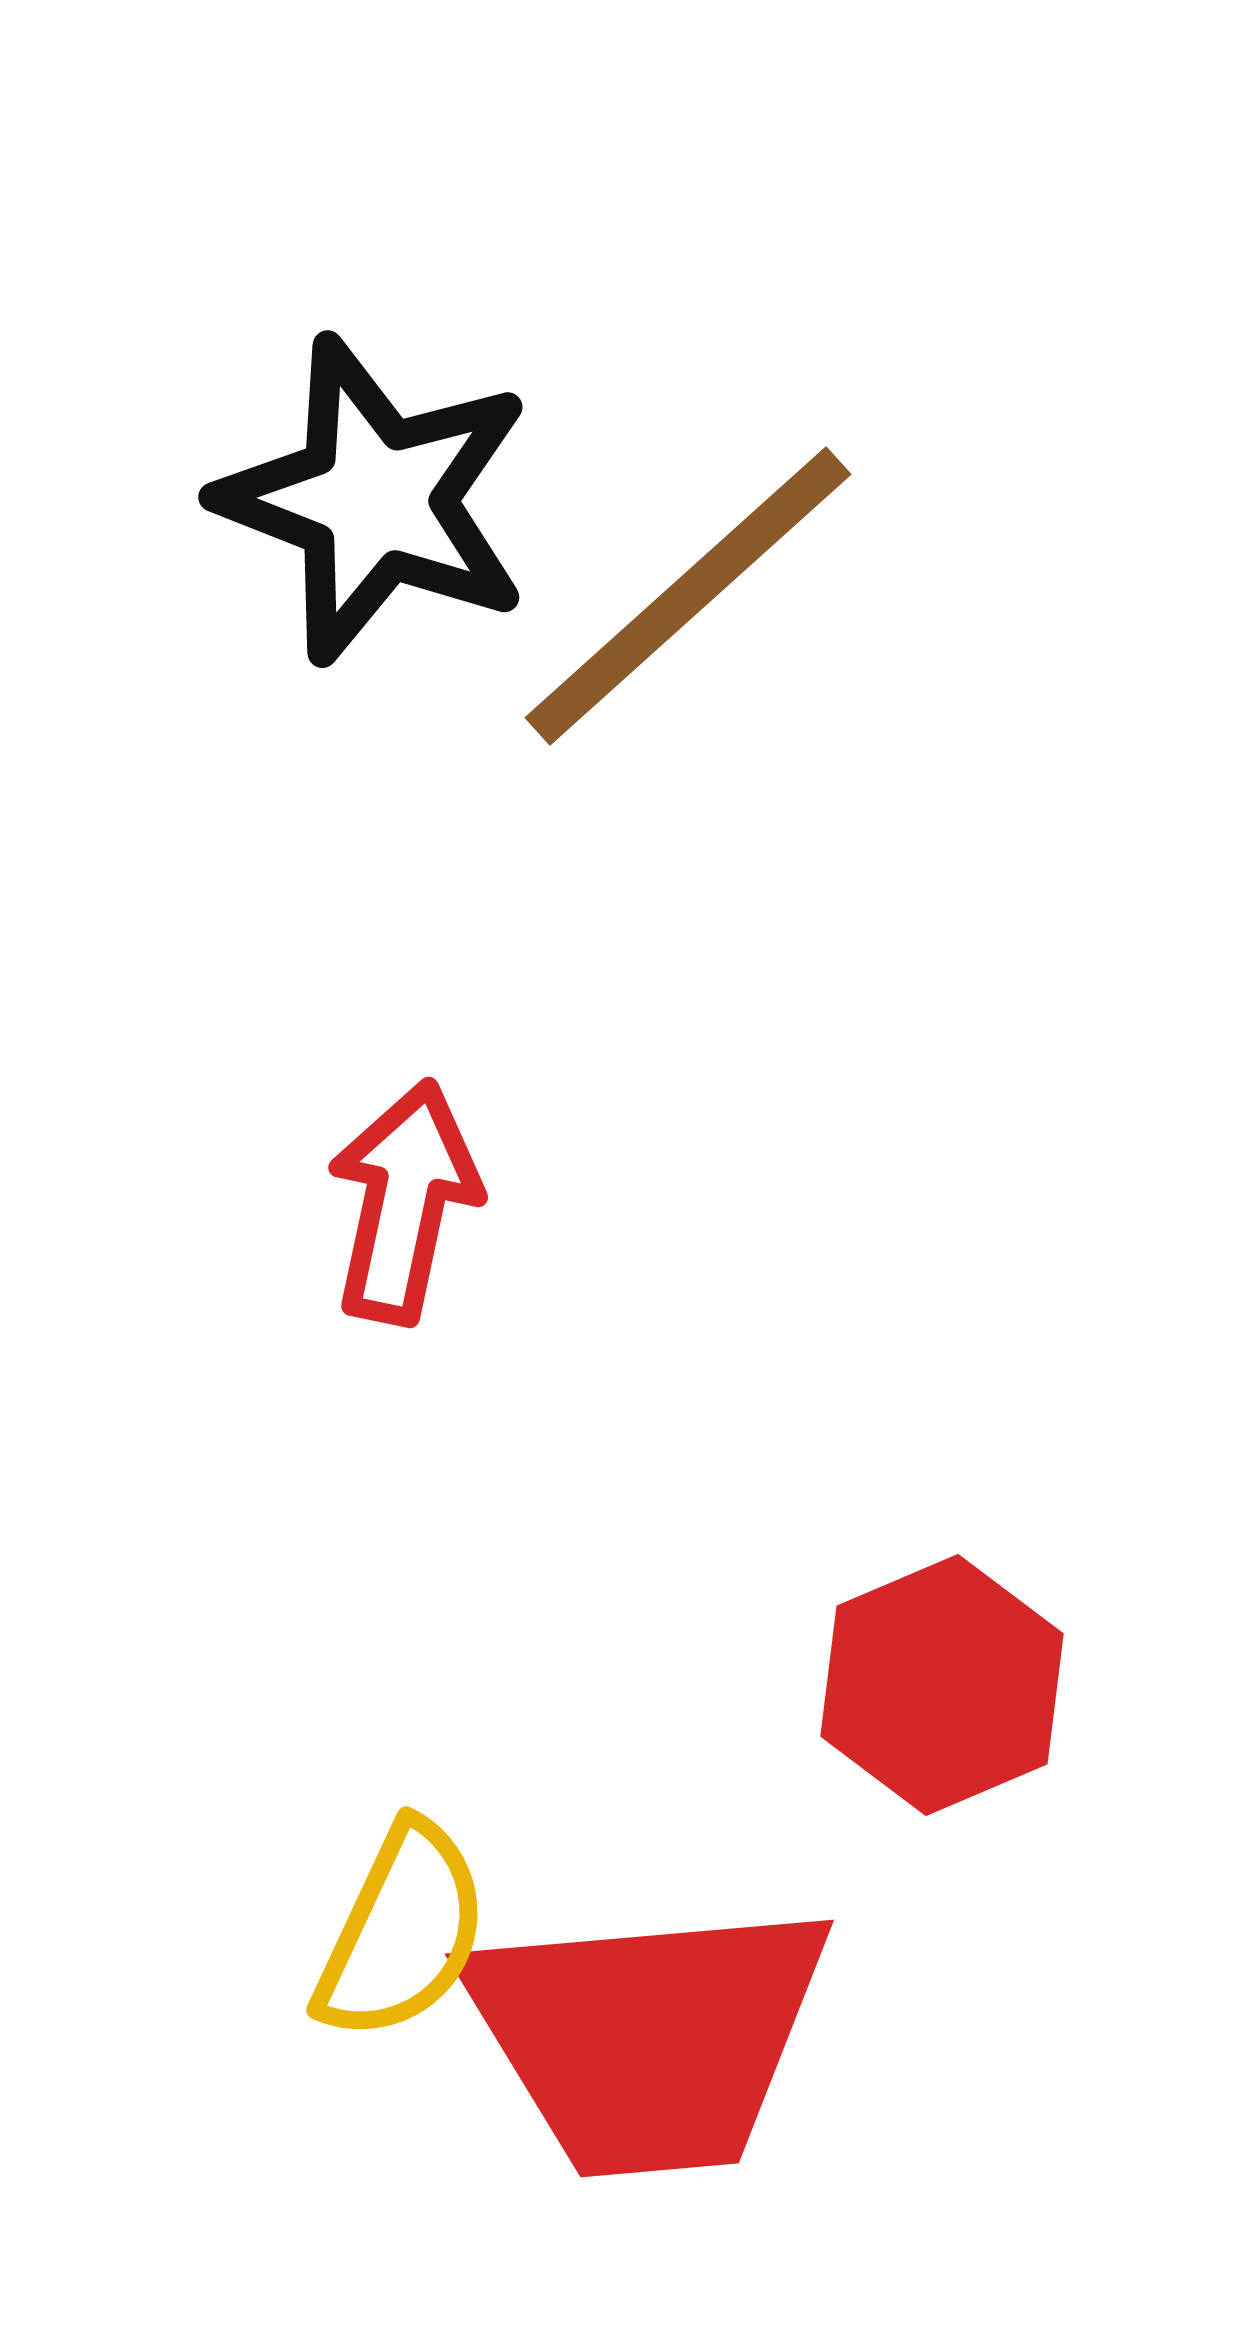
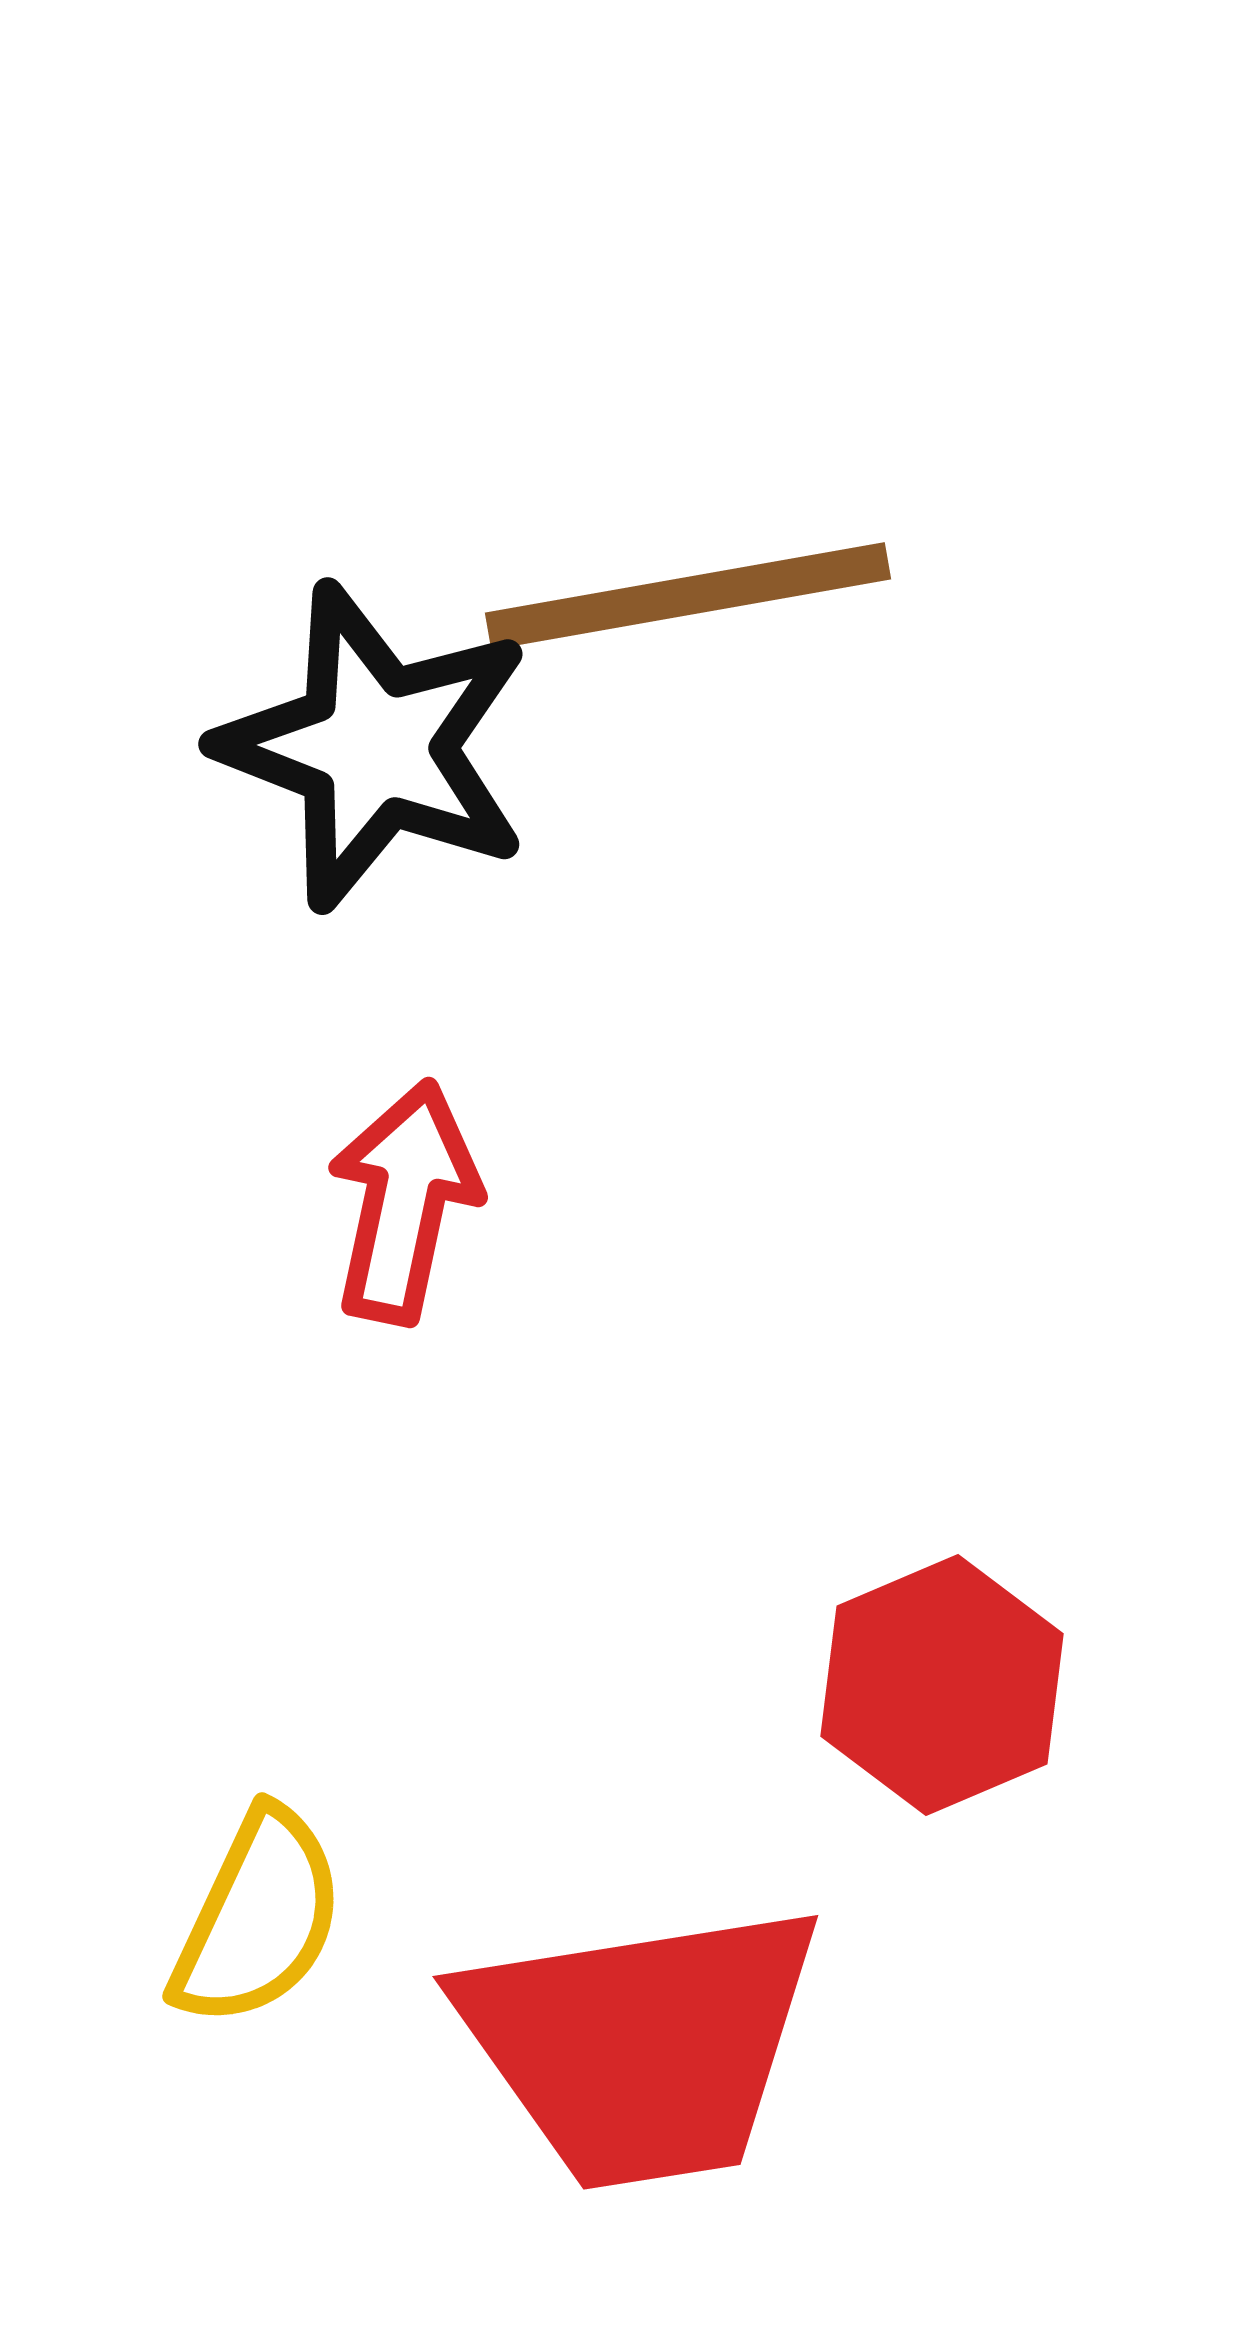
black star: moved 247 px down
brown line: rotated 32 degrees clockwise
yellow semicircle: moved 144 px left, 14 px up
red trapezoid: moved 7 px left, 8 px down; rotated 4 degrees counterclockwise
